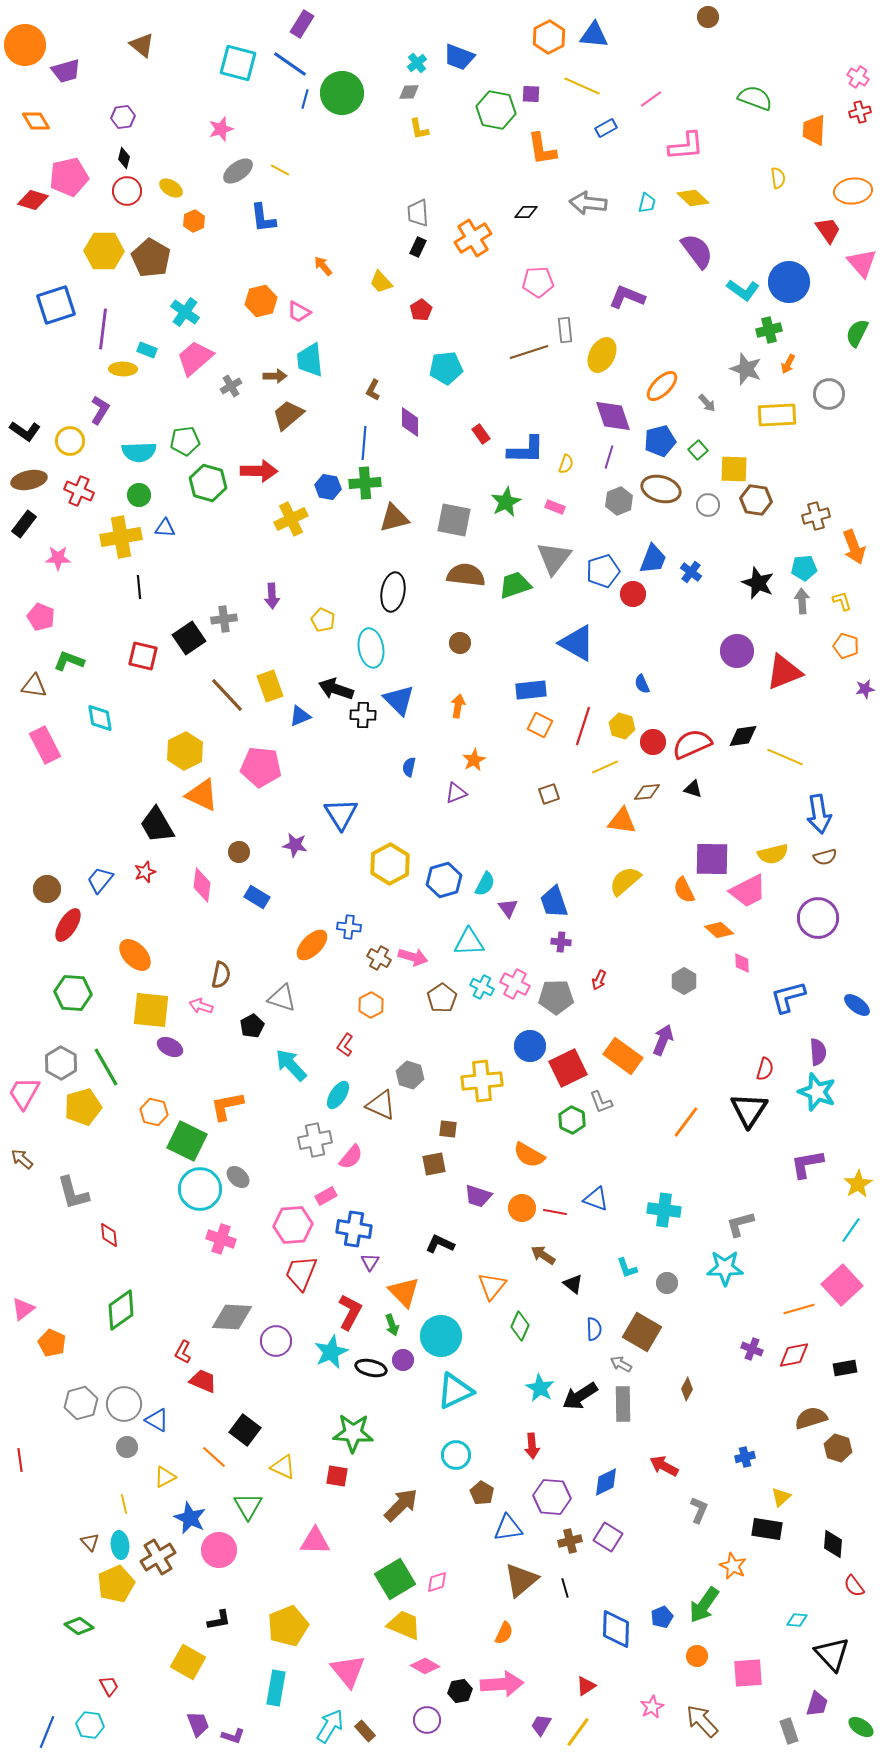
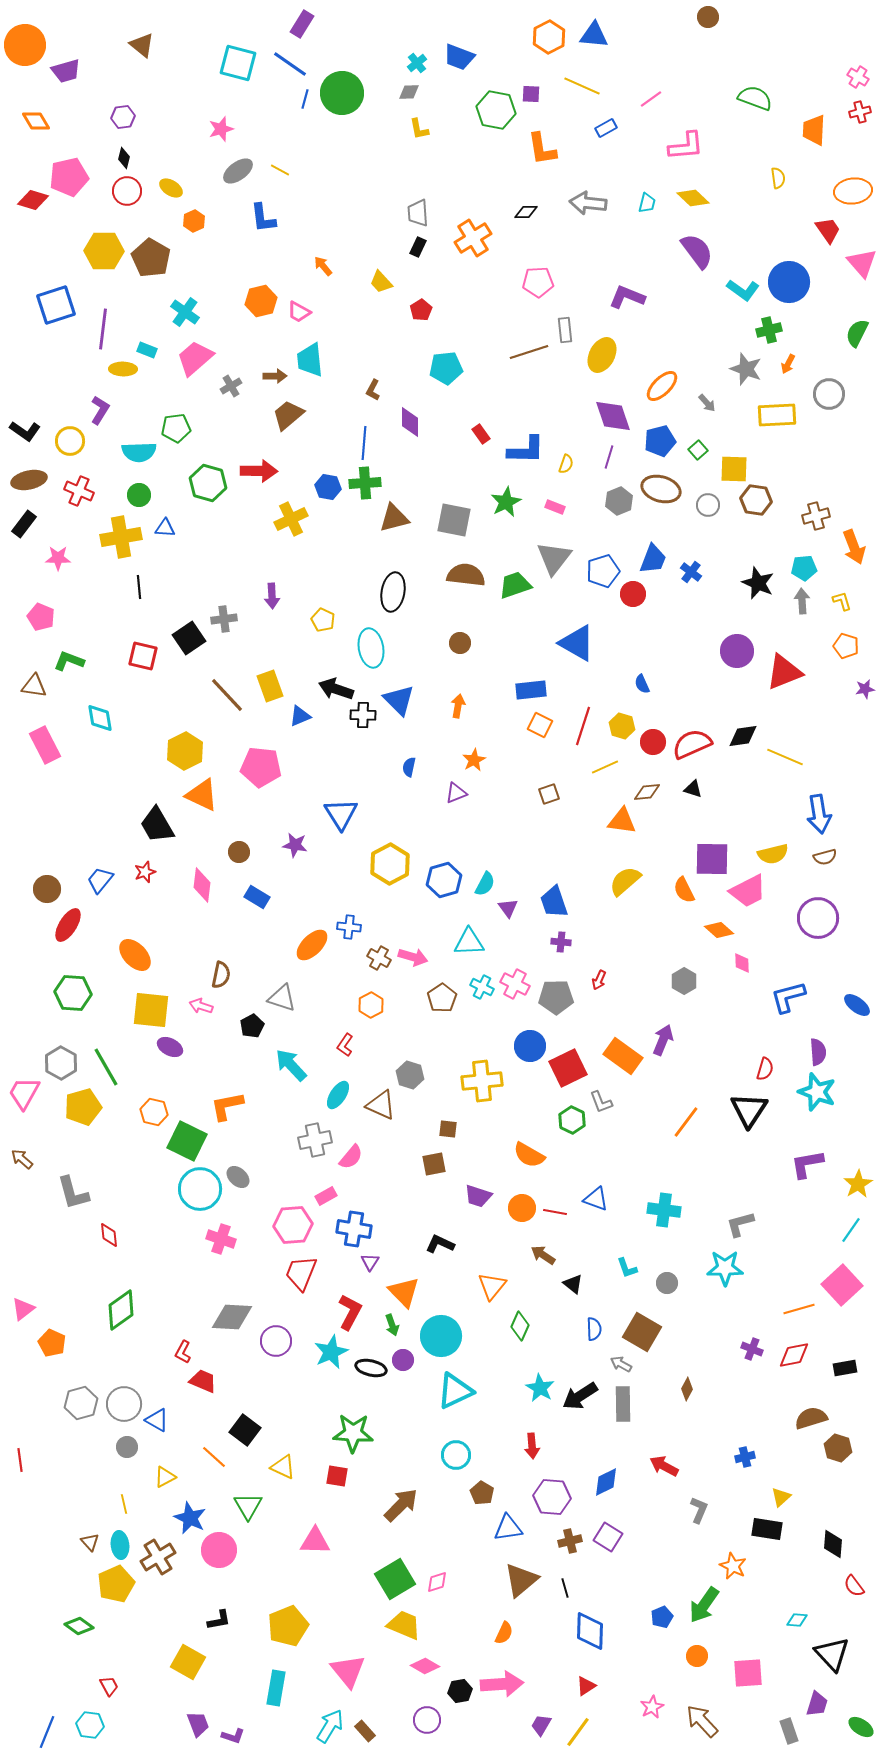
green pentagon at (185, 441): moved 9 px left, 13 px up
blue diamond at (616, 1629): moved 26 px left, 2 px down
